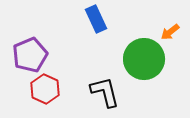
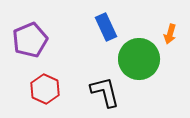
blue rectangle: moved 10 px right, 8 px down
orange arrow: moved 2 px down; rotated 36 degrees counterclockwise
purple pentagon: moved 15 px up
green circle: moved 5 px left
